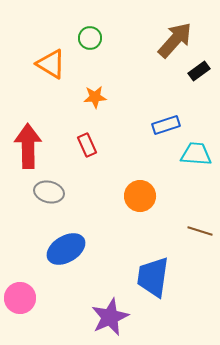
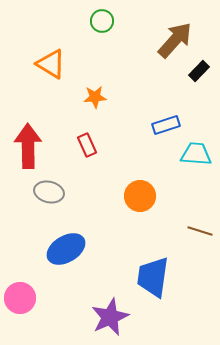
green circle: moved 12 px right, 17 px up
black rectangle: rotated 10 degrees counterclockwise
